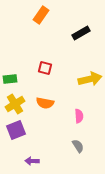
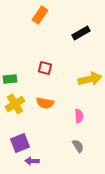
orange rectangle: moved 1 px left
purple square: moved 4 px right, 13 px down
